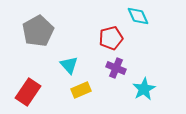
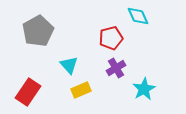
purple cross: rotated 36 degrees clockwise
